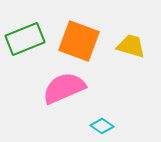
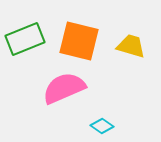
orange square: rotated 6 degrees counterclockwise
